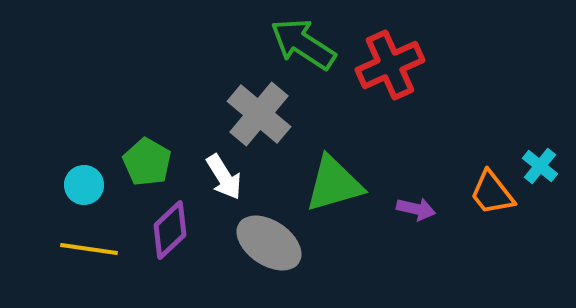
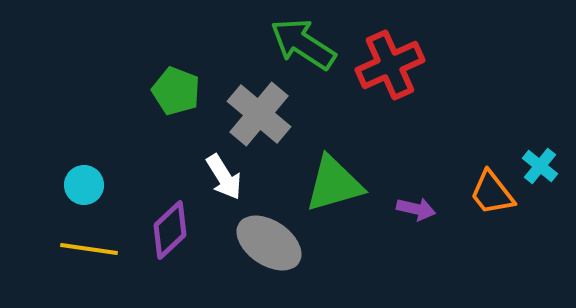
green pentagon: moved 29 px right, 71 px up; rotated 9 degrees counterclockwise
